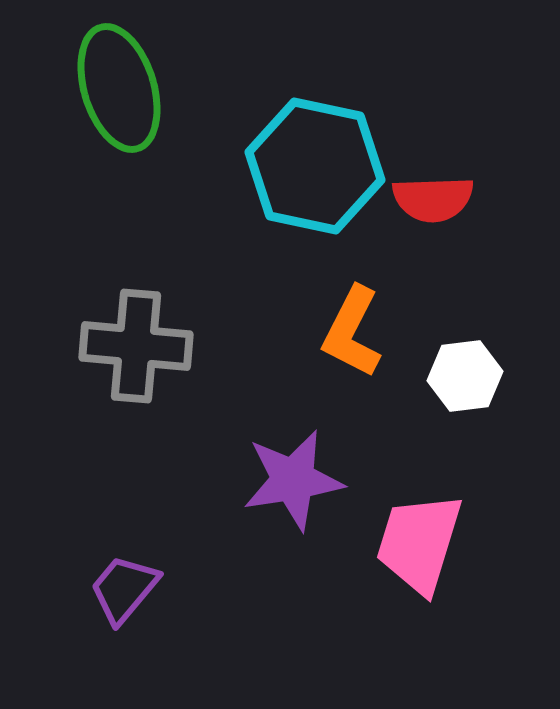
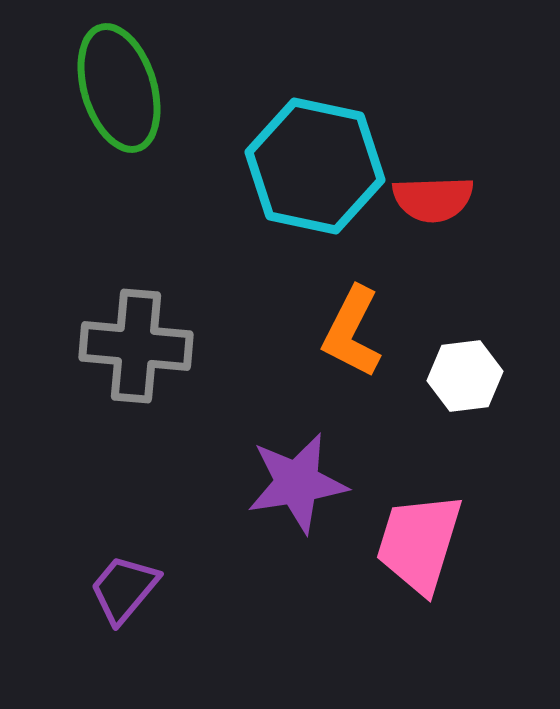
purple star: moved 4 px right, 3 px down
